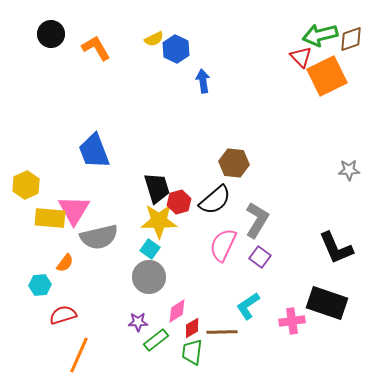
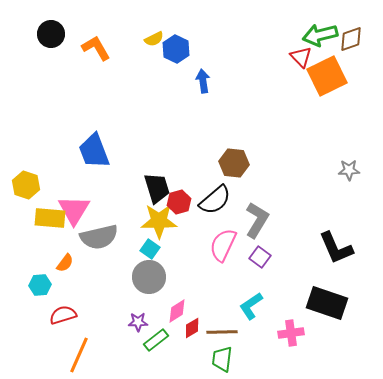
yellow hexagon: rotated 16 degrees counterclockwise
cyan L-shape: moved 3 px right
pink cross: moved 1 px left, 12 px down
green trapezoid: moved 30 px right, 7 px down
